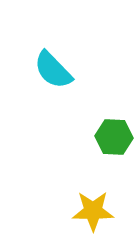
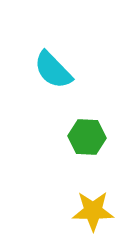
green hexagon: moved 27 px left
